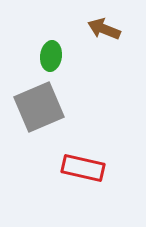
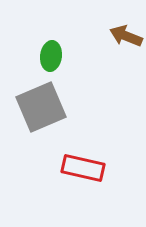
brown arrow: moved 22 px right, 7 px down
gray square: moved 2 px right
